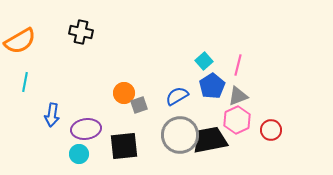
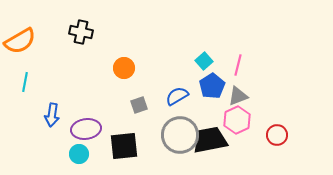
orange circle: moved 25 px up
red circle: moved 6 px right, 5 px down
